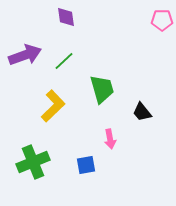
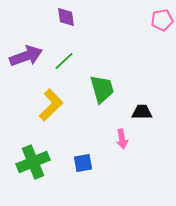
pink pentagon: rotated 10 degrees counterclockwise
purple arrow: moved 1 px right, 1 px down
yellow L-shape: moved 2 px left, 1 px up
black trapezoid: rotated 130 degrees clockwise
pink arrow: moved 12 px right
blue square: moved 3 px left, 2 px up
